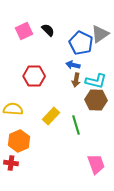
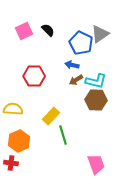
blue arrow: moved 1 px left
brown arrow: rotated 48 degrees clockwise
green line: moved 13 px left, 10 px down
